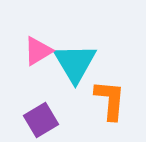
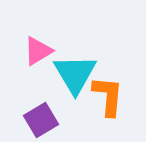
cyan triangle: moved 11 px down
orange L-shape: moved 2 px left, 4 px up
